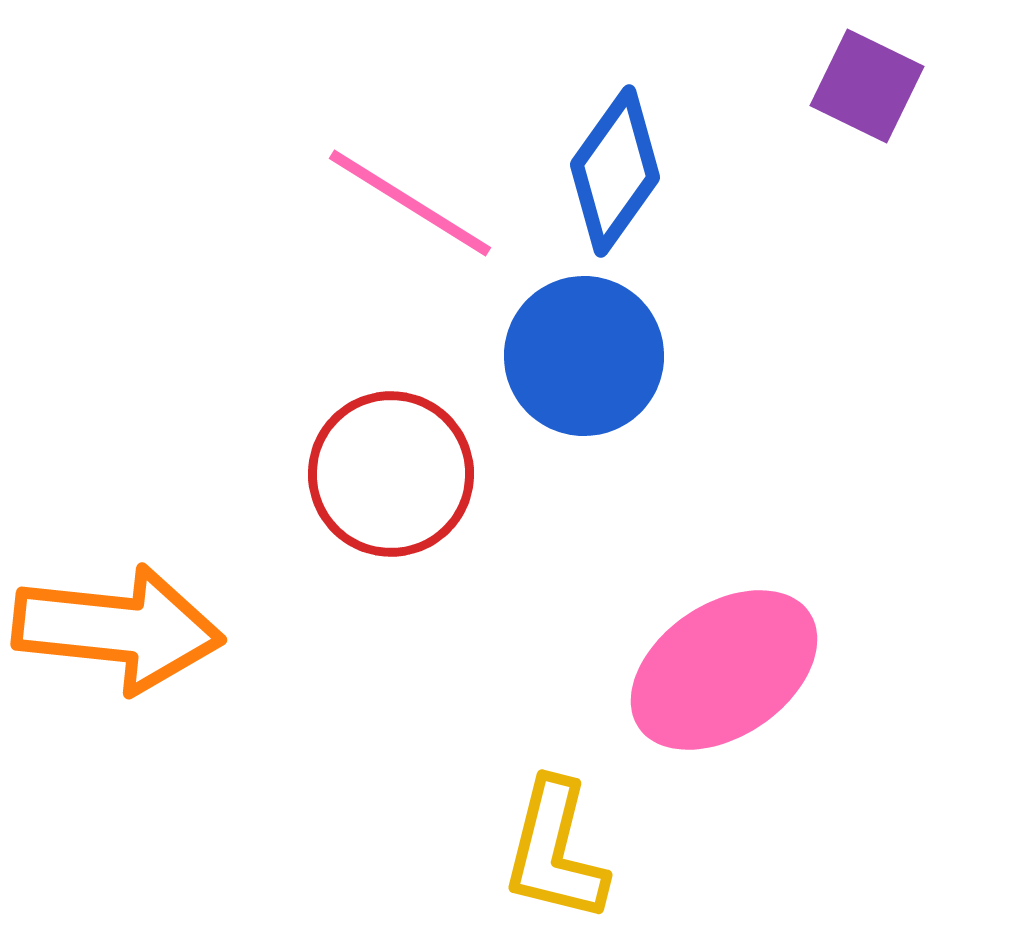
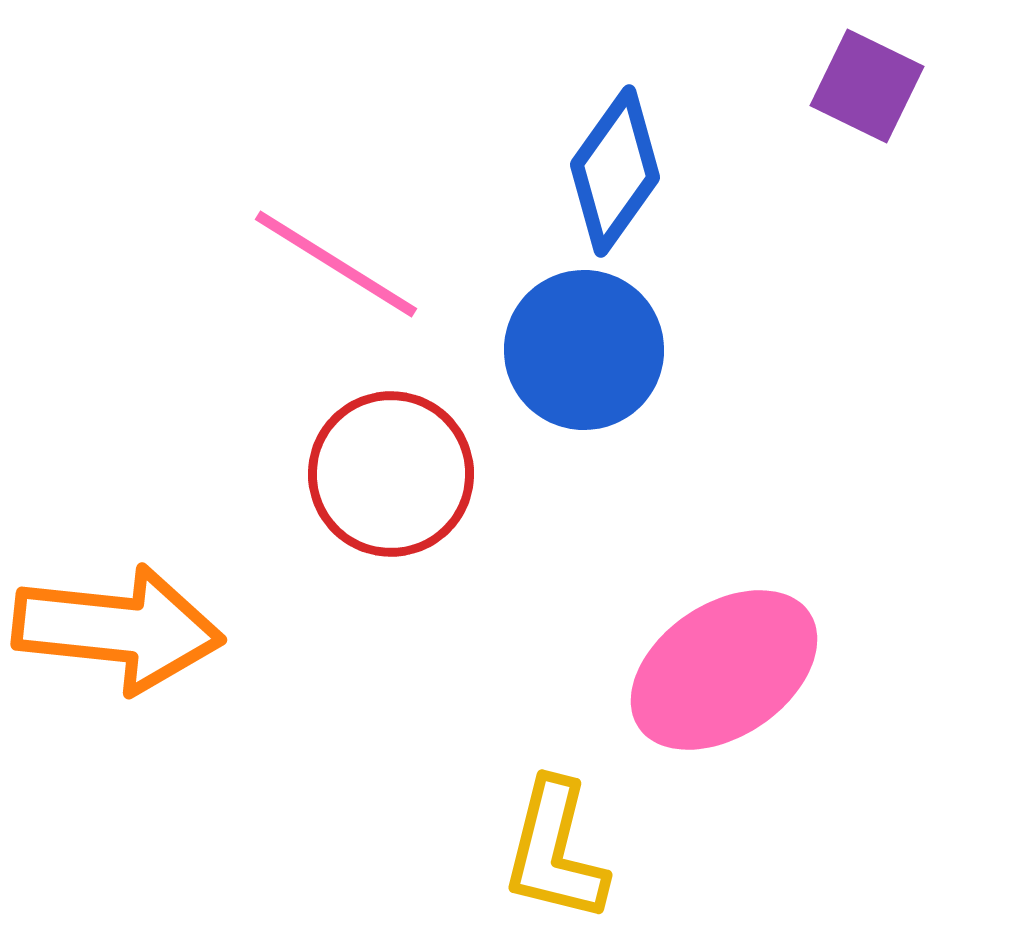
pink line: moved 74 px left, 61 px down
blue circle: moved 6 px up
